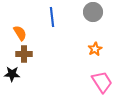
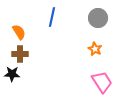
gray circle: moved 5 px right, 6 px down
blue line: rotated 18 degrees clockwise
orange semicircle: moved 1 px left, 1 px up
orange star: rotated 16 degrees counterclockwise
brown cross: moved 4 px left
